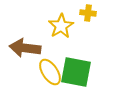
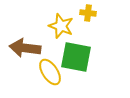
yellow star: rotated 20 degrees counterclockwise
green square: moved 15 px up
